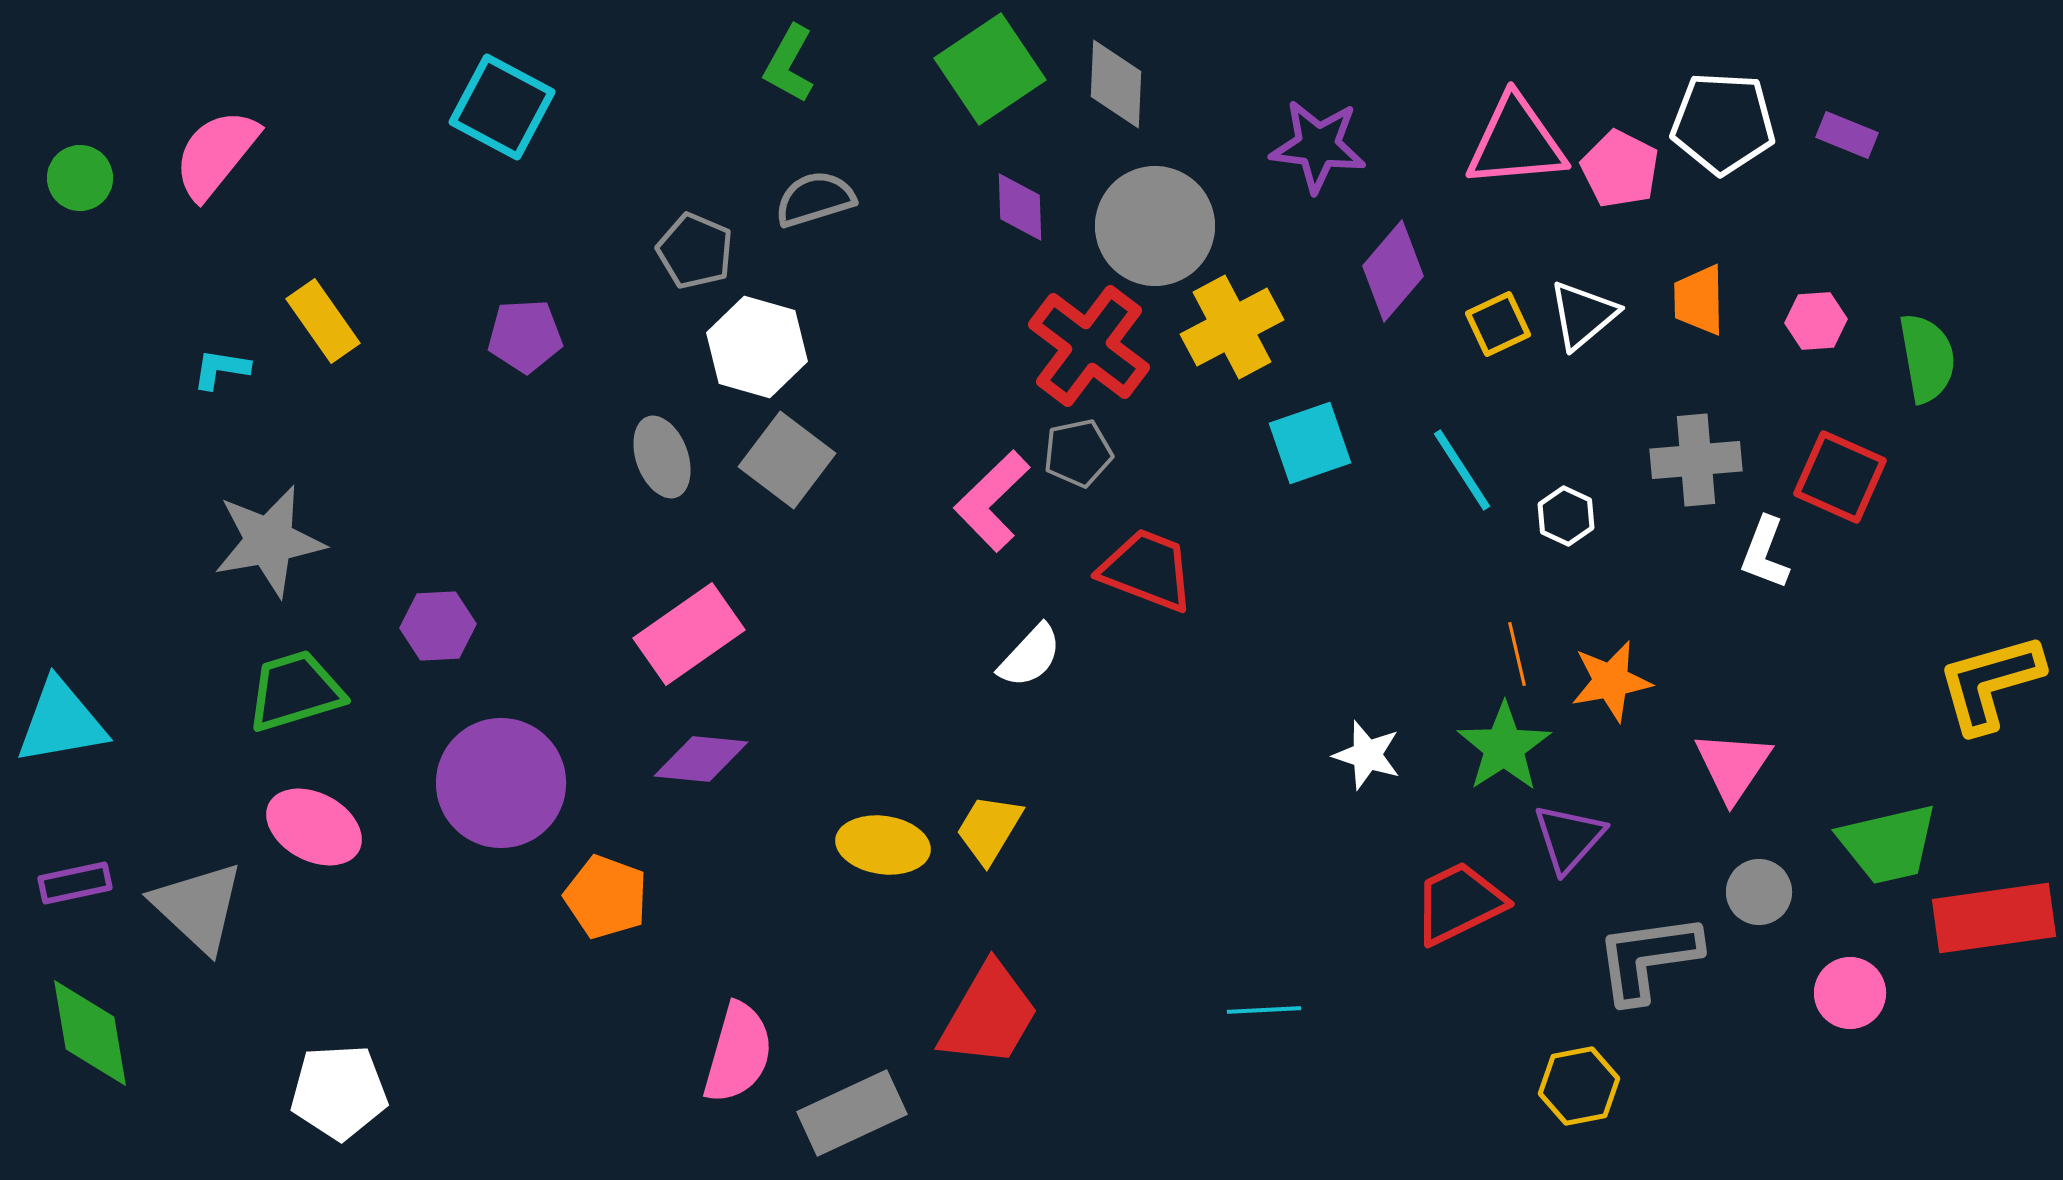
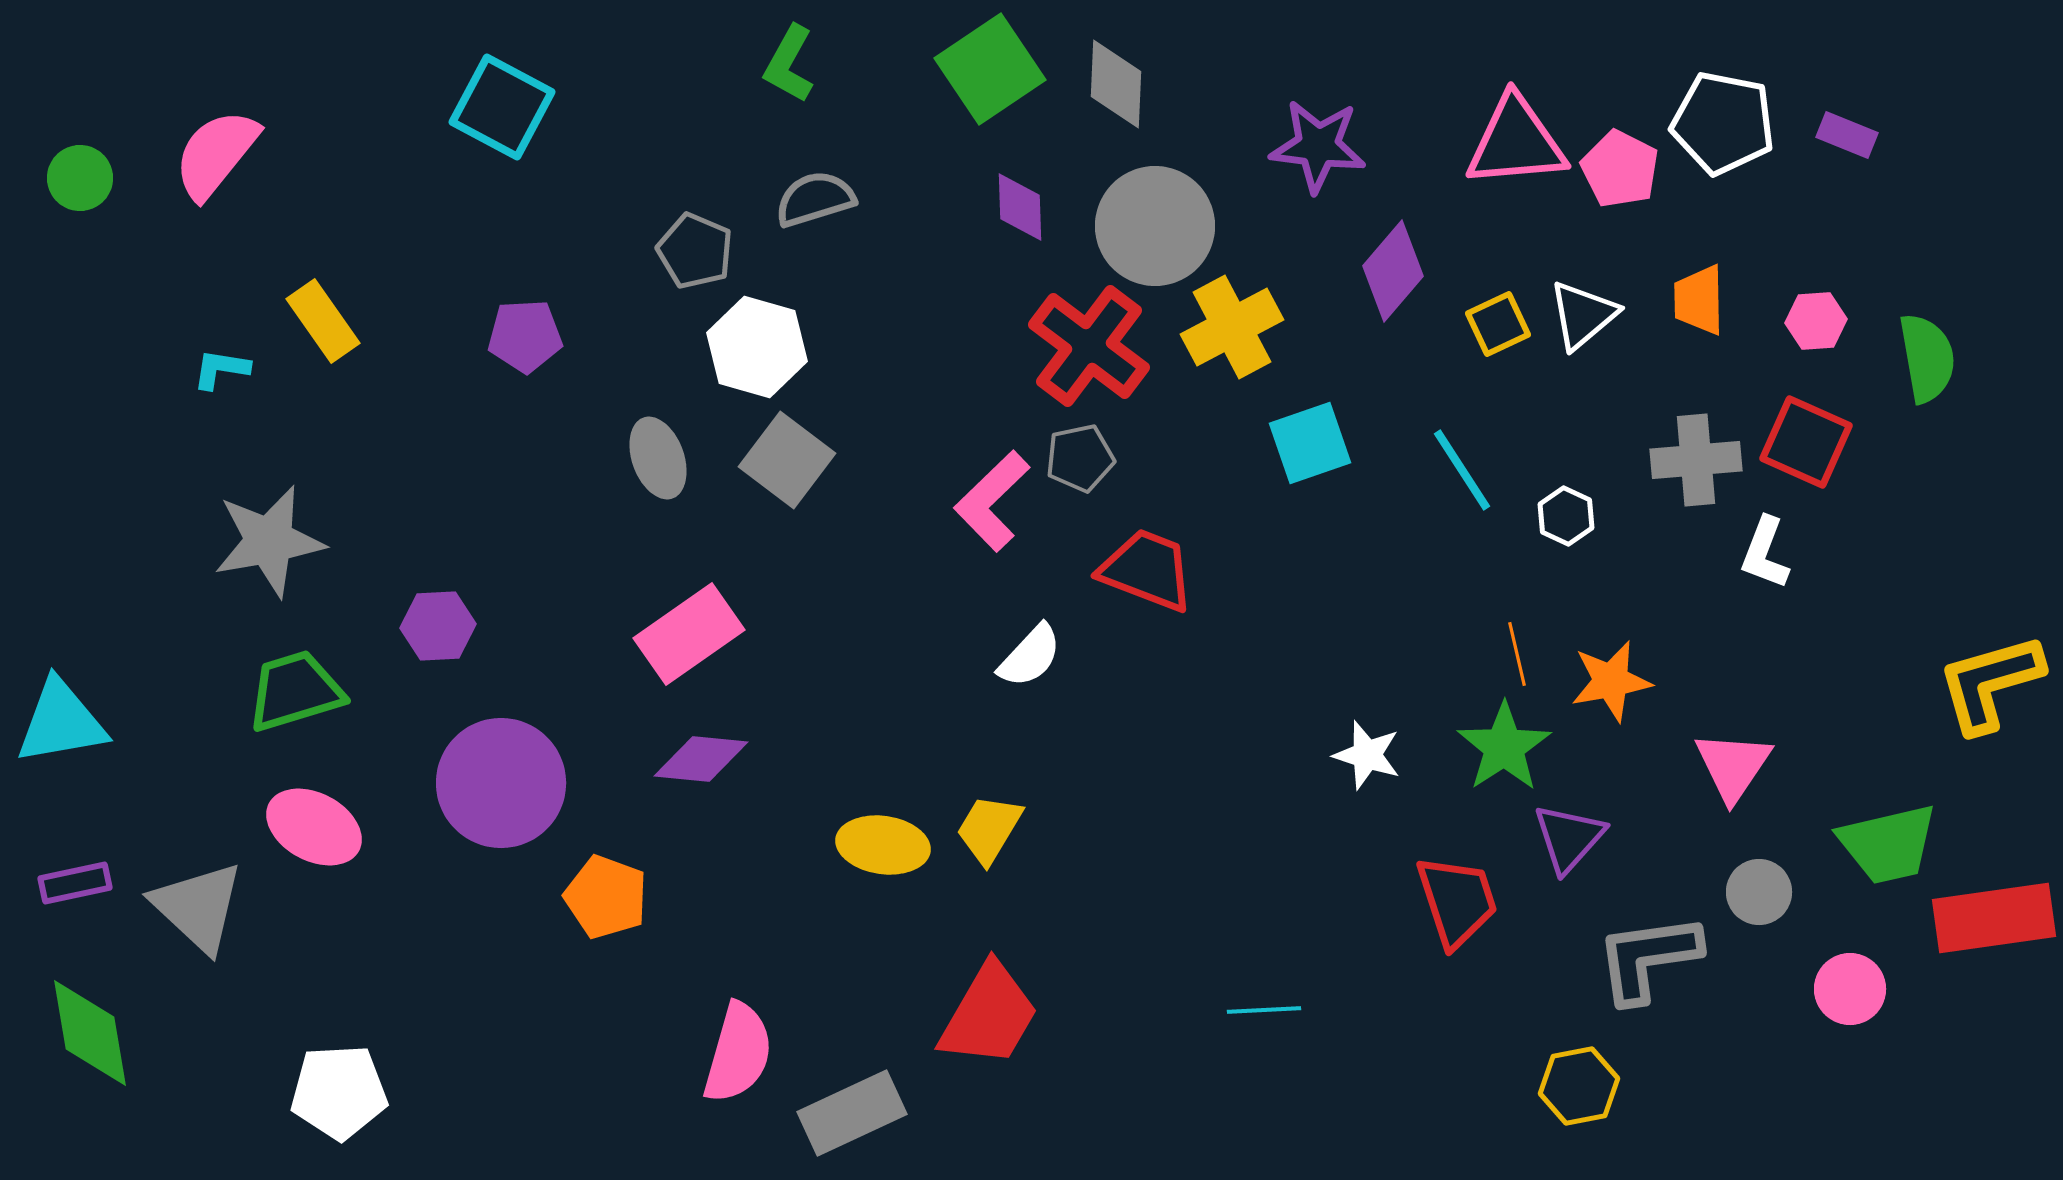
white pentagon at (1723, 123): rotated 8 degrees clockwise
gray pentagon at (1078, 453): moved 2 px right, 5 px down
gray ellipse at (662, 457): moved 4 px left, 1 px down
red square at (1840, 477): moved 34 px left, 35 px up
red trapezoid at (1459, 903): moved 2 px left, 2 px up; rotated 98 degrees clockwise
pink circle at (1850, 993): moved 4 px up
